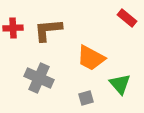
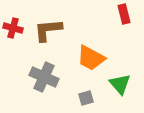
red rectangle: moved 3 px left, 4 px up; rotated 36 degrees clockwise
red cross: rotated 18 degrees clockwise
gray cross: moved 5 px right, 1 px up
